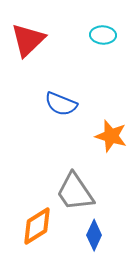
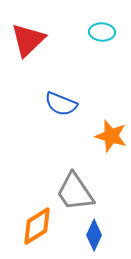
cyan ellipse: moved 1 px left, 3 px up
